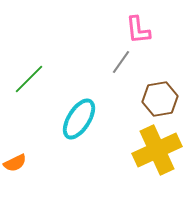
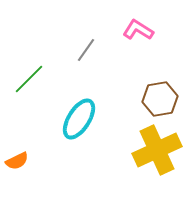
pink L-shape: rotated 128 degrees clockwise
gray line: moved 35 px left, 12 px up
orange semicircle: moved 2 px right, 2 px up
